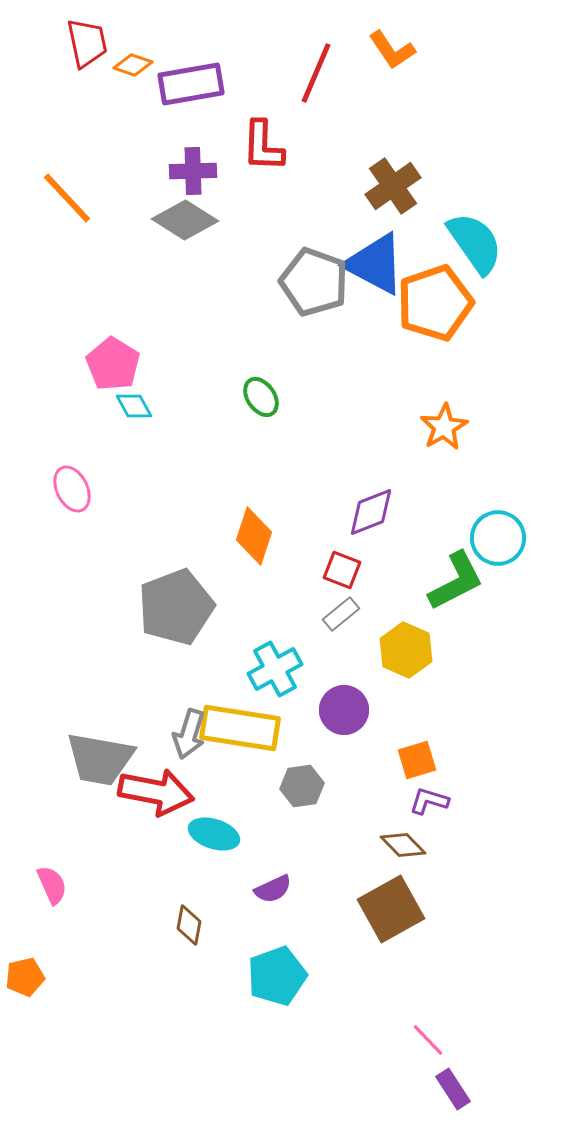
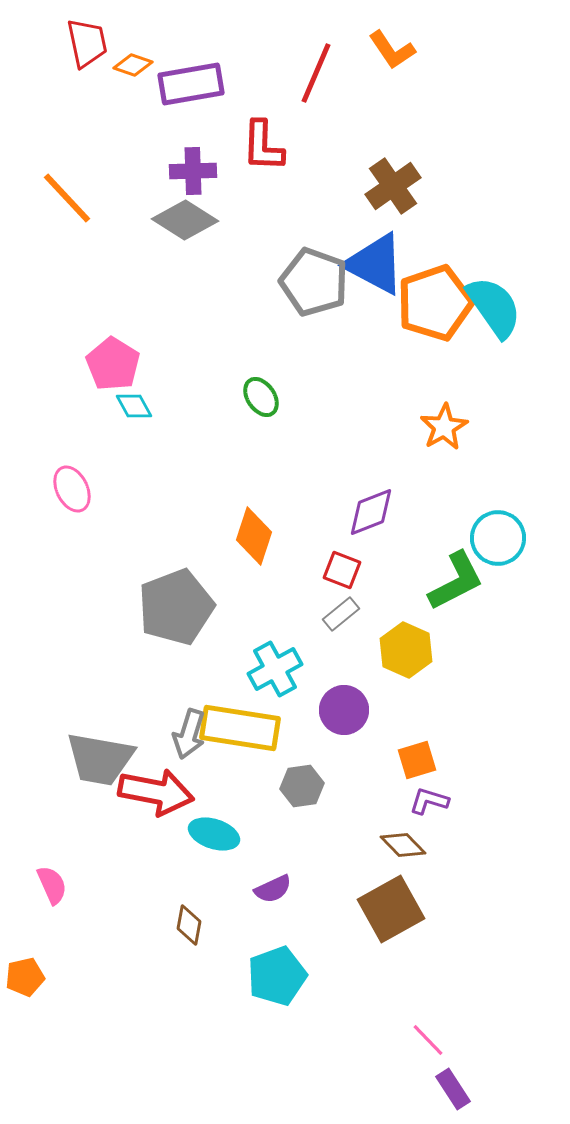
cyan semicircle at (475, 243): moved 19 px right, 64 px down
